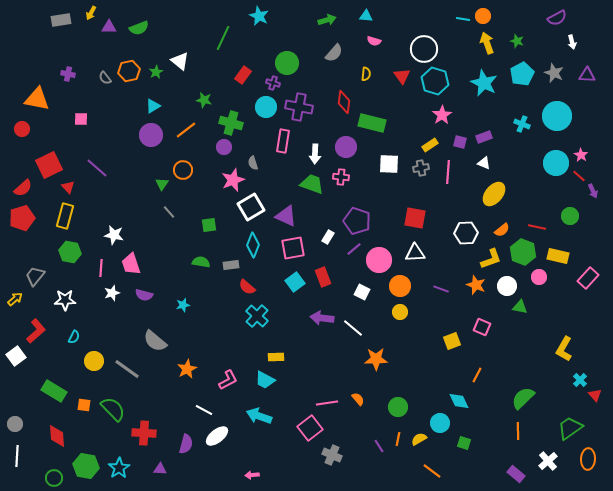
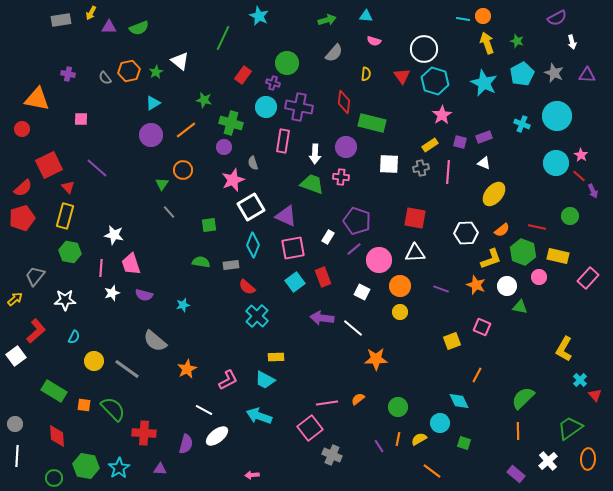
cyan triangle at (153, 106): moved 3 px up
orange semicircle at (358, 399): rotated 88 degrees counterclockwise
